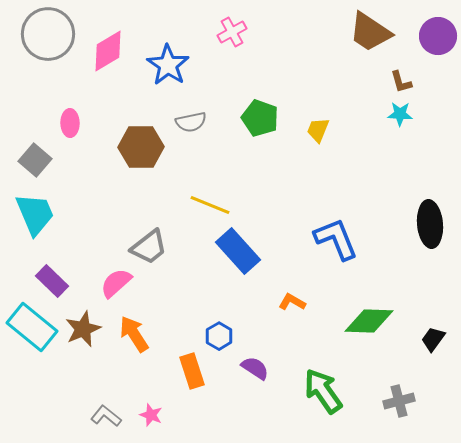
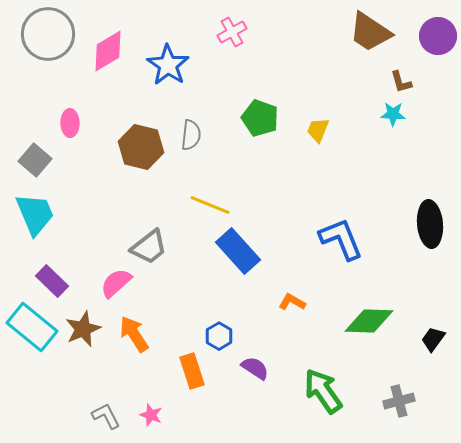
cyan star: moved 7 px left
gray semicircle: moved 13 px down; rotated 72 degrees counterclockwise
brown hexagon: rotated 15 degrees clockwise
blue L-shape: moved 5 px right
gray L-shape: rotated 24 degrees clockwise
